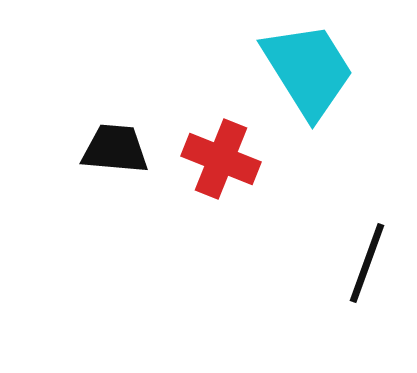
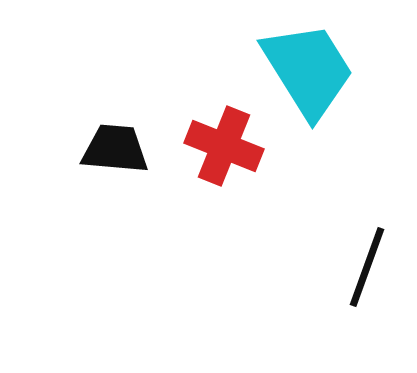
red cross: moved 3 px right, 13 px up
black line: moved 4 px down
